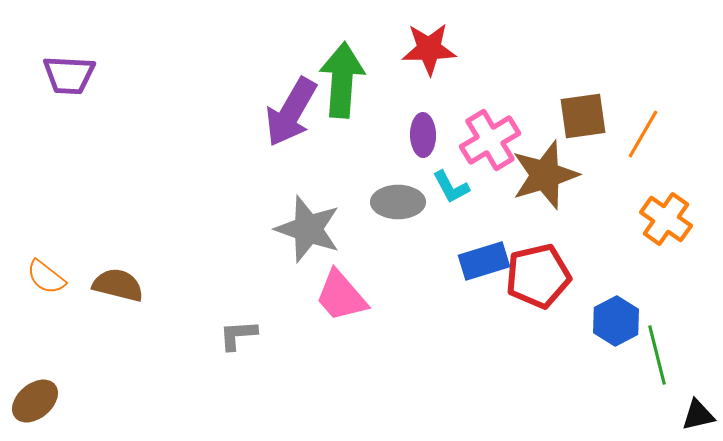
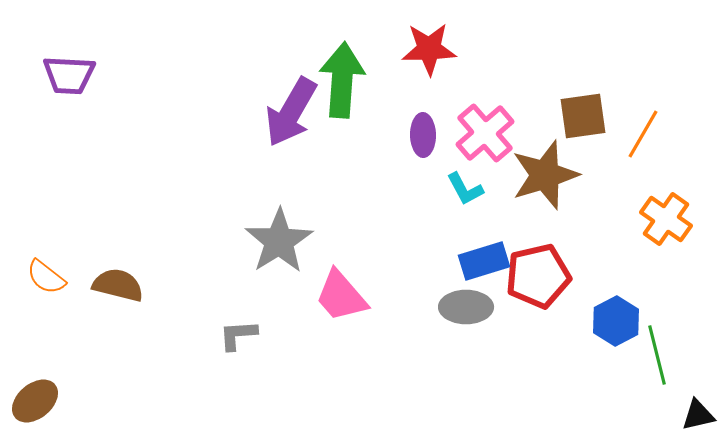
pink cross: moved 5 px left, 7 px up; rotated 10 degrees counterclockwise
cyan L-shape: moved 14 px right, 2 px down
gray ellipse: moved 68 px right, 105 px down
gray star: moved 29 px left, 12 px down; rotated 20 degrees clockwise
